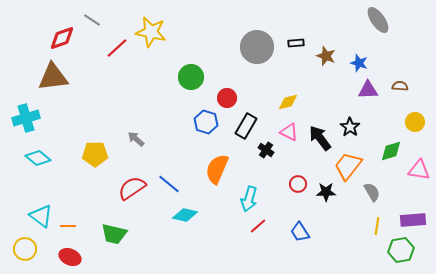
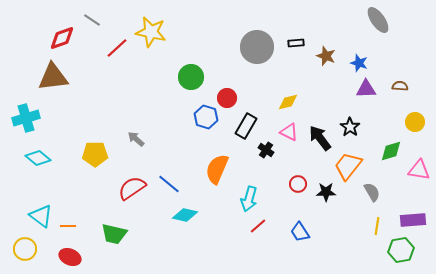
purple triangle at (368, 90): moved 2 px left, 1 px up
blue hexagon at (206, 122): moved 5 px up
